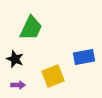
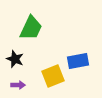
blue rectangle: moved 6 px left, 4 px down
